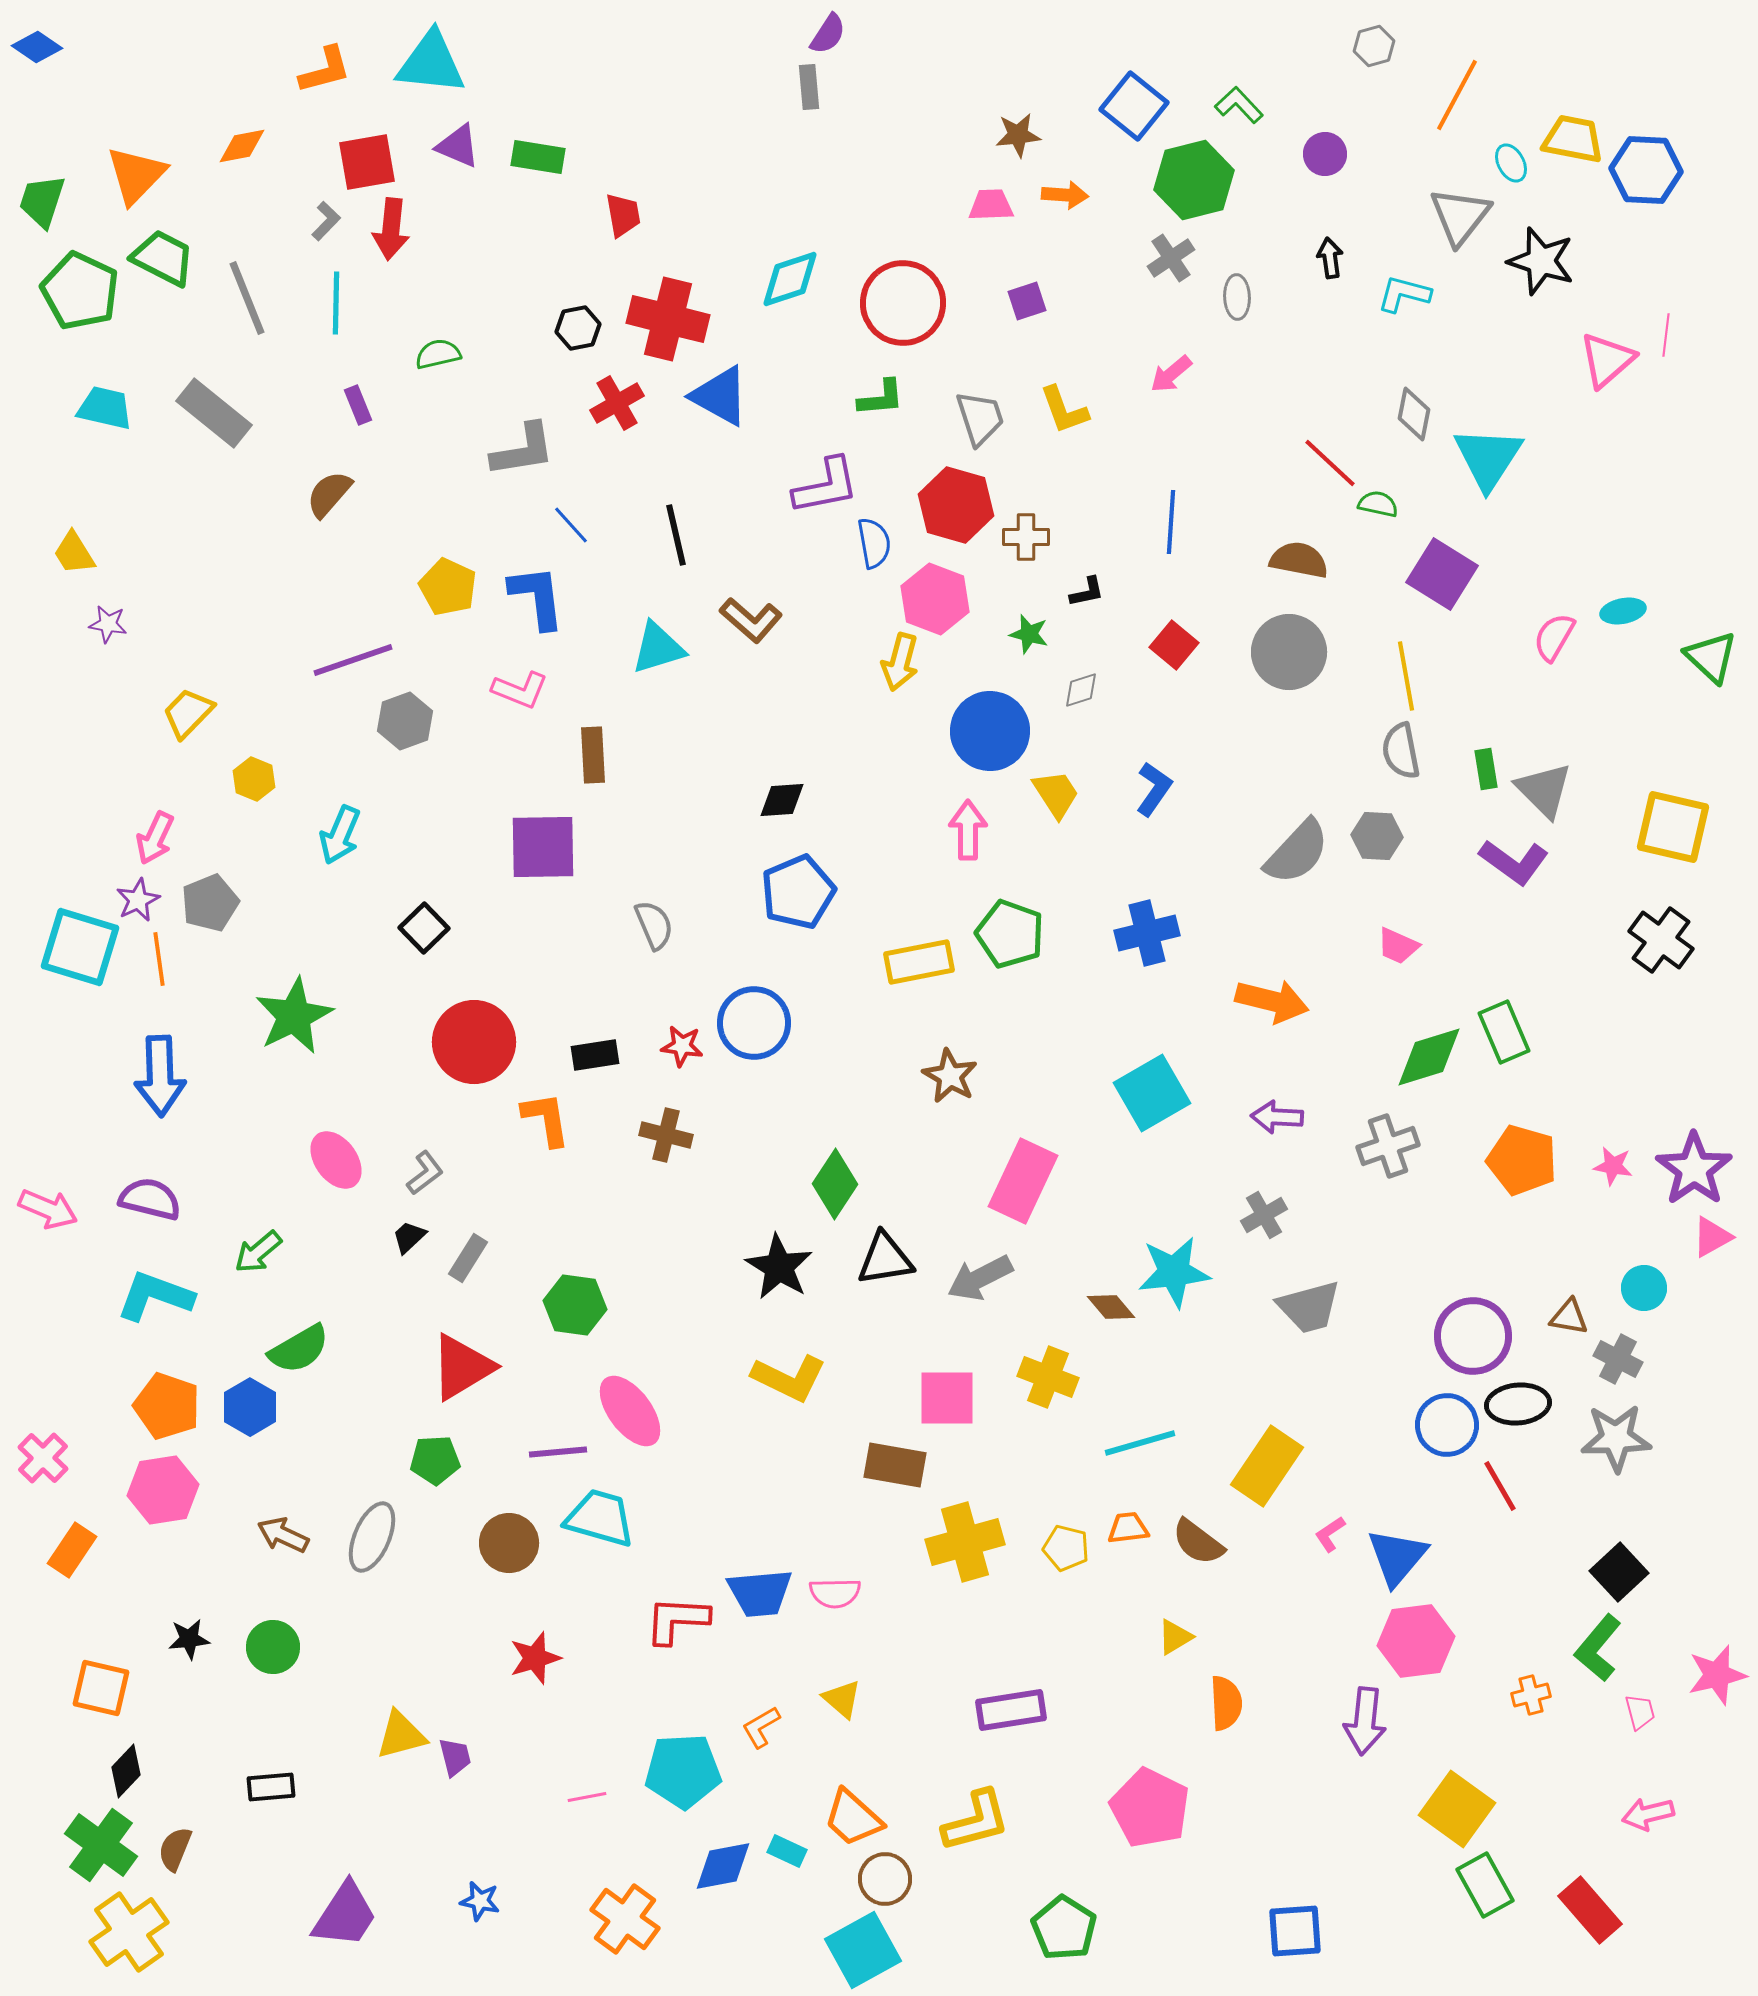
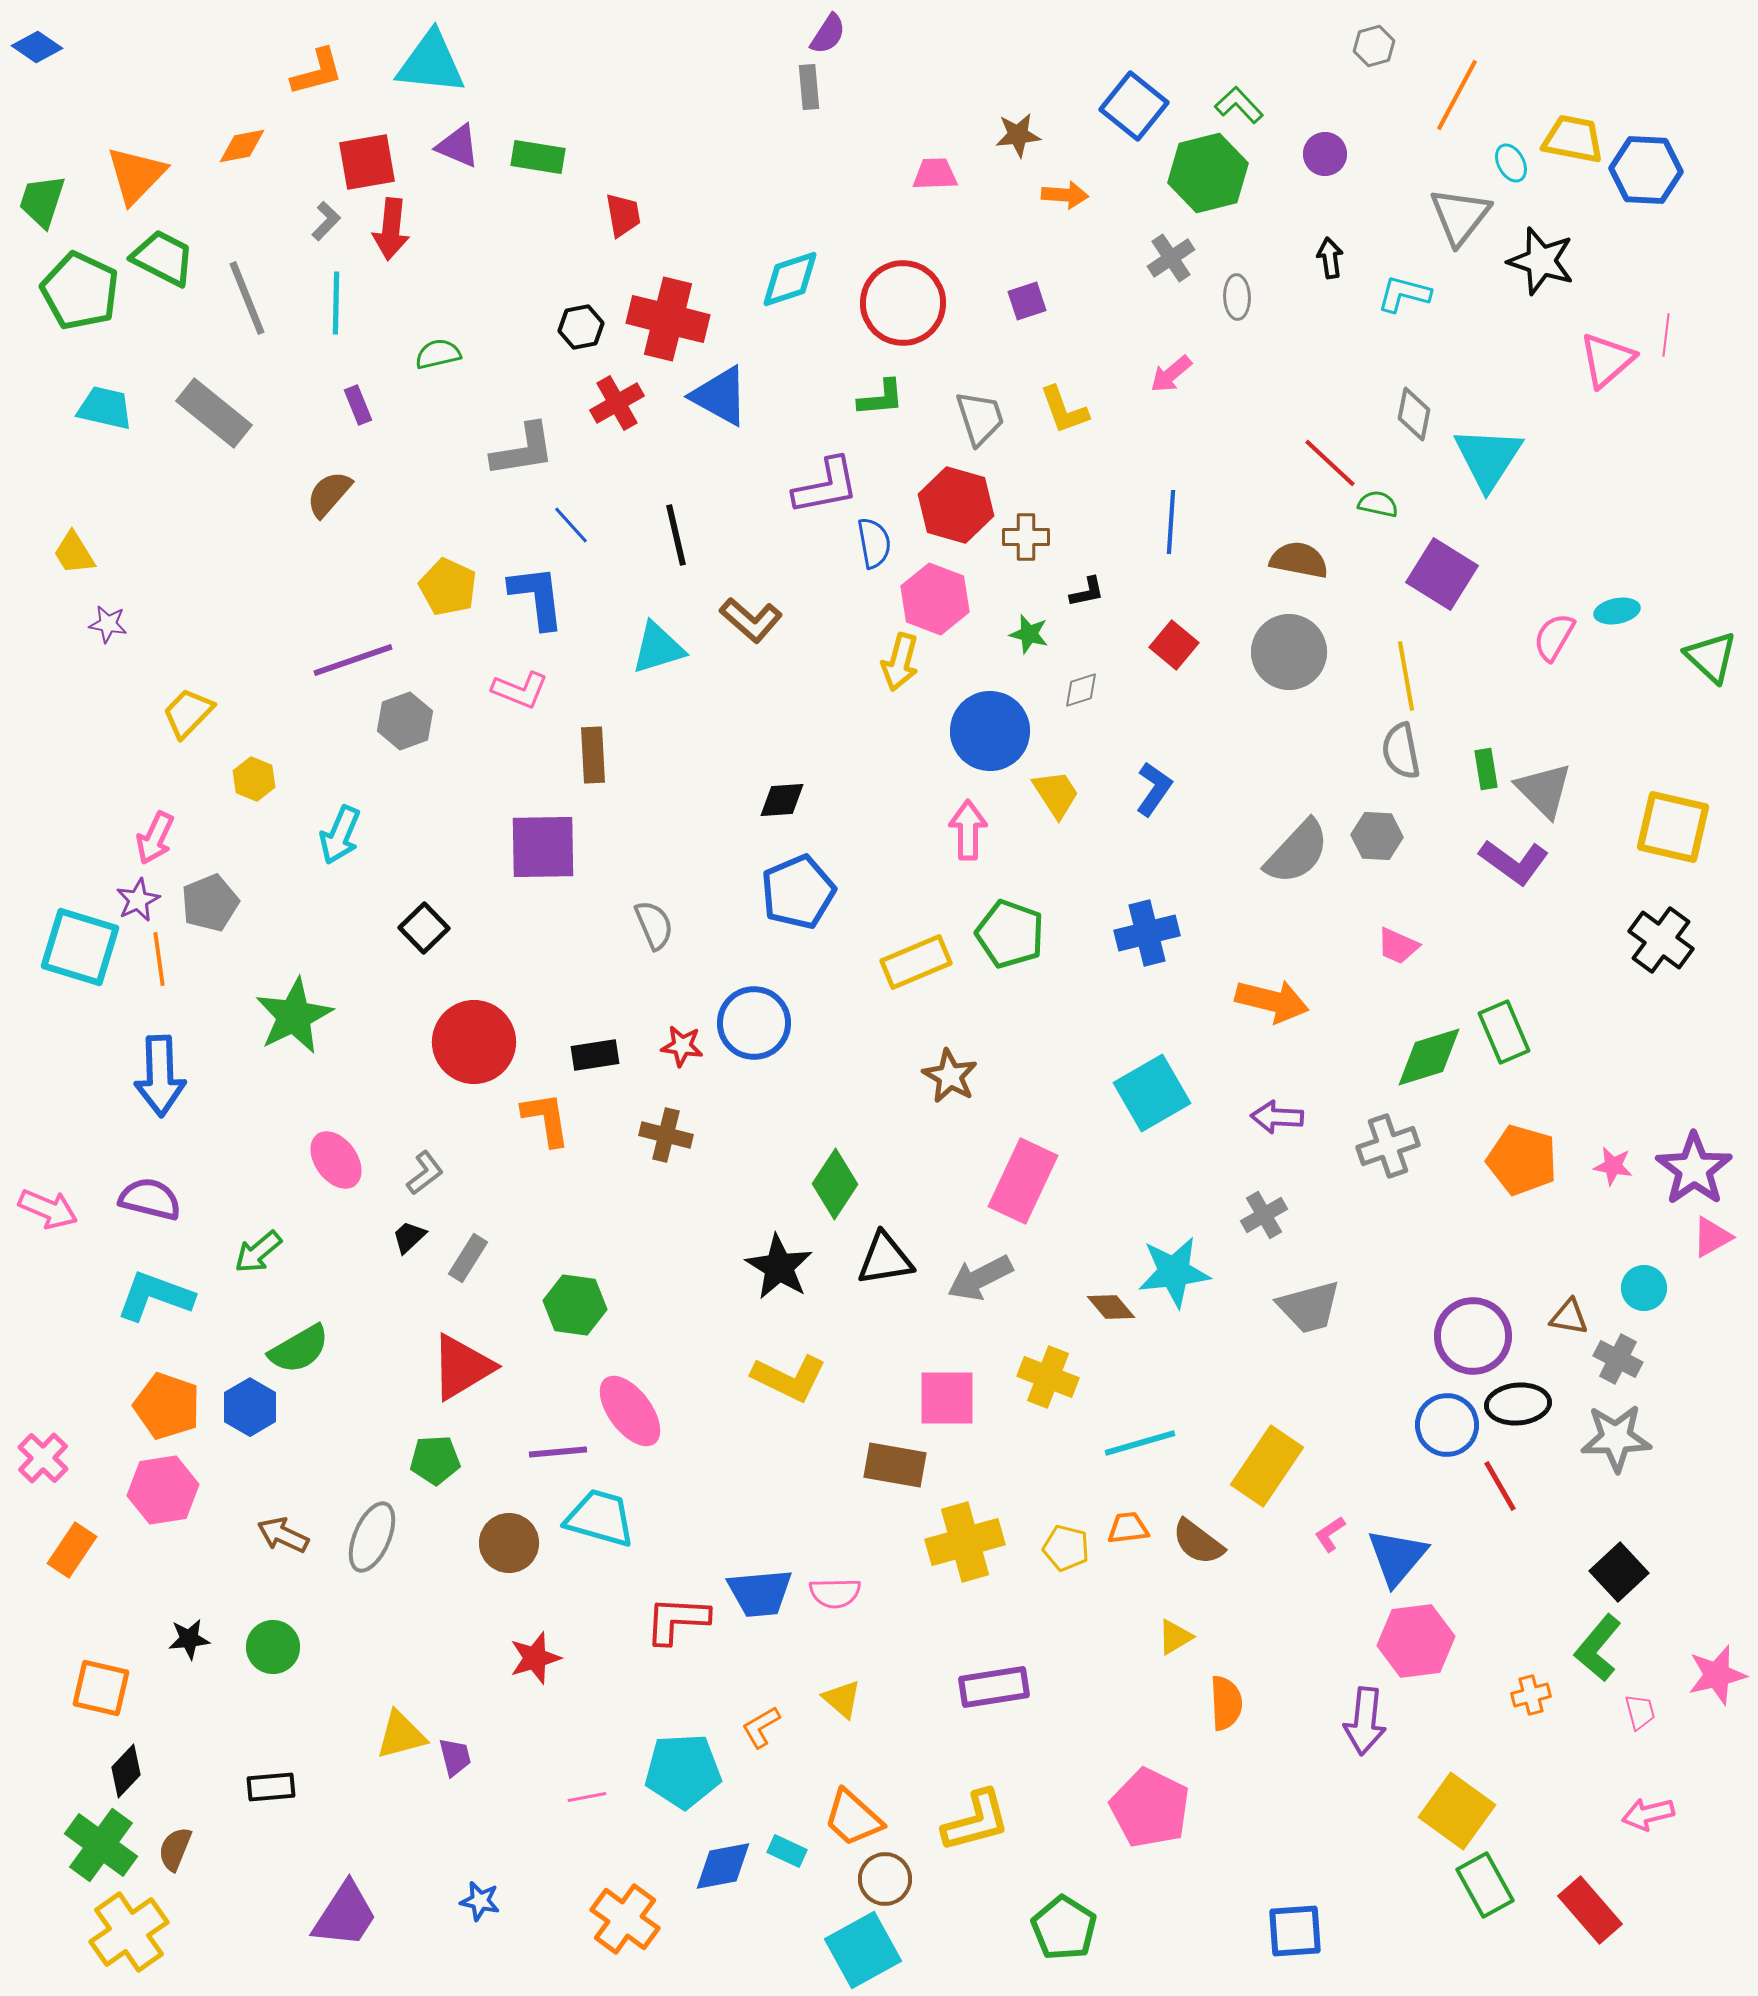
orange L-shape at (325, 70): moved 8 px left, 2 px down
green hexagon at (1194, 180): moved 14 px right, 7 px up
pink trapezoid at (991, 205): moved 56 px left, 31 px up
black hexagon at (578, 328): moved 3 px right, 1 px up
cyan ellipse at (1623, 611): moved 6 px left
yellow rectangle at (919, 962): moved 3 px left; rotated 12 degrees counterclockwise
purple rectangle at (1011, 1710): moved 17 px left, 23 px up
yellow square at (1457, 1809): moved 2 px down
